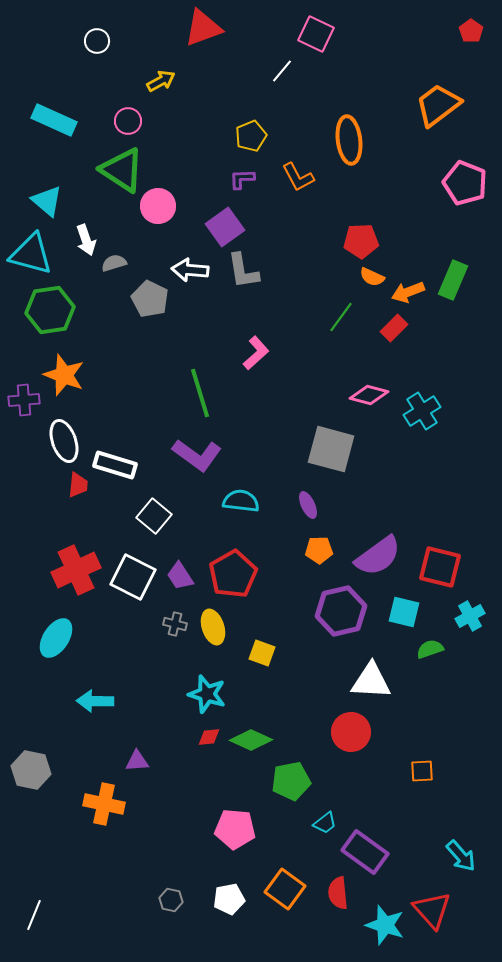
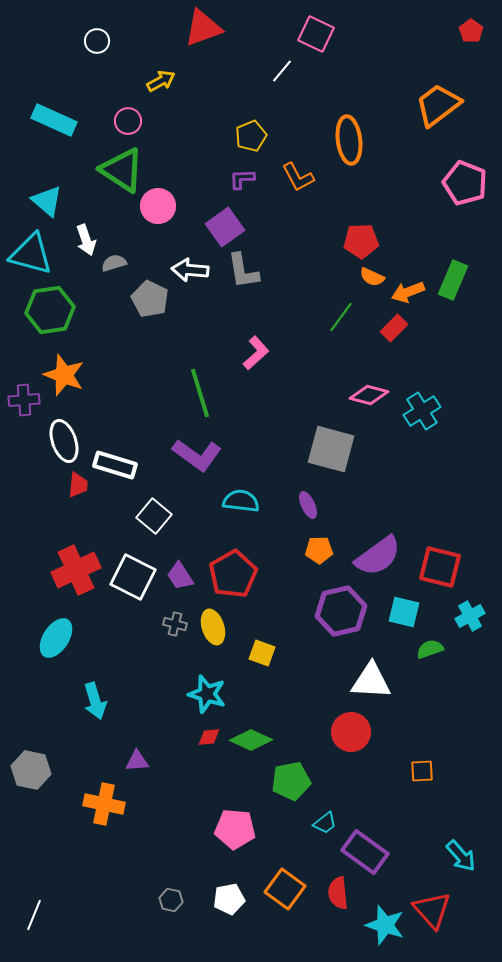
cyan arrow at (95, 701): rotated 108 degrees counterclockwise
